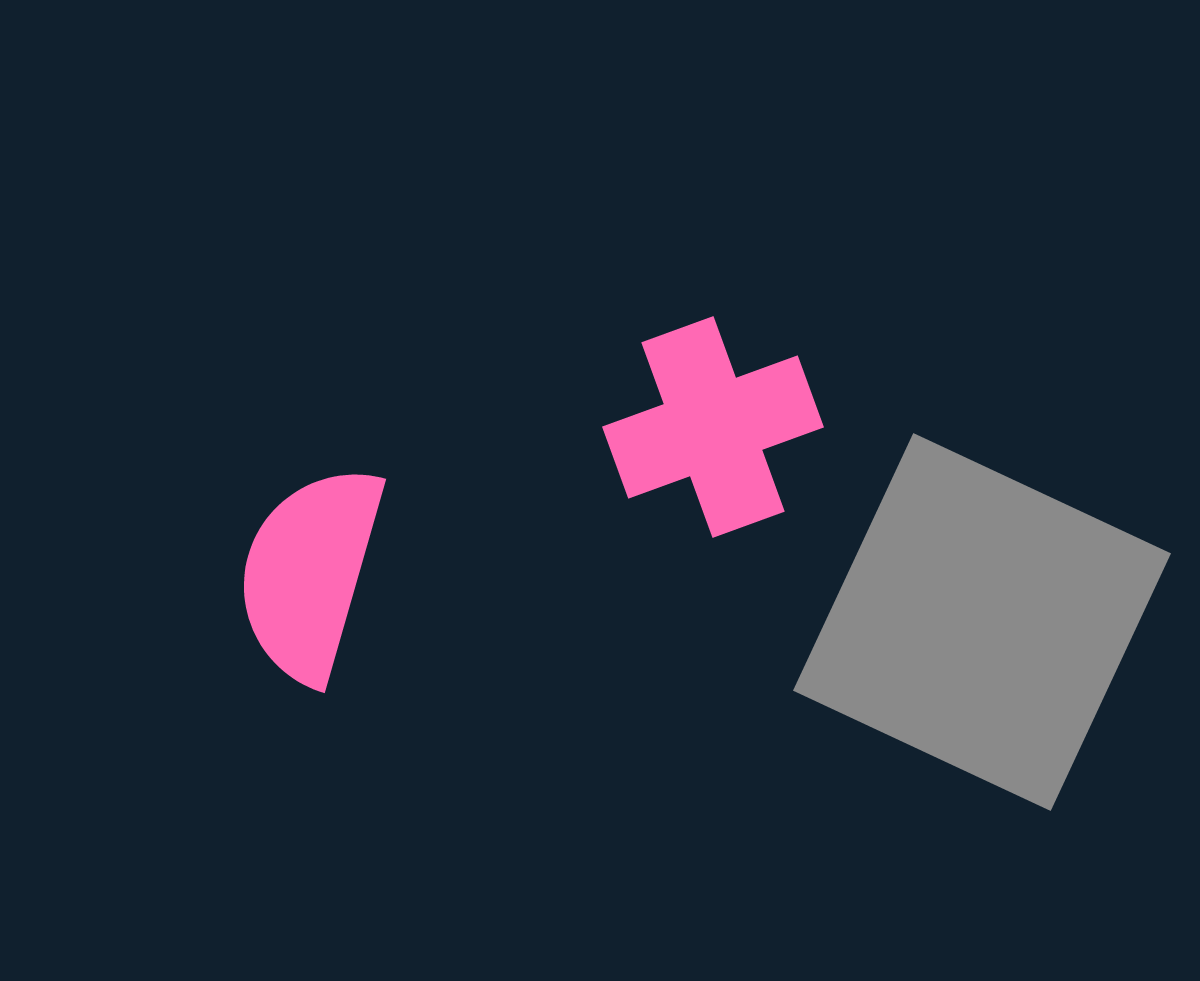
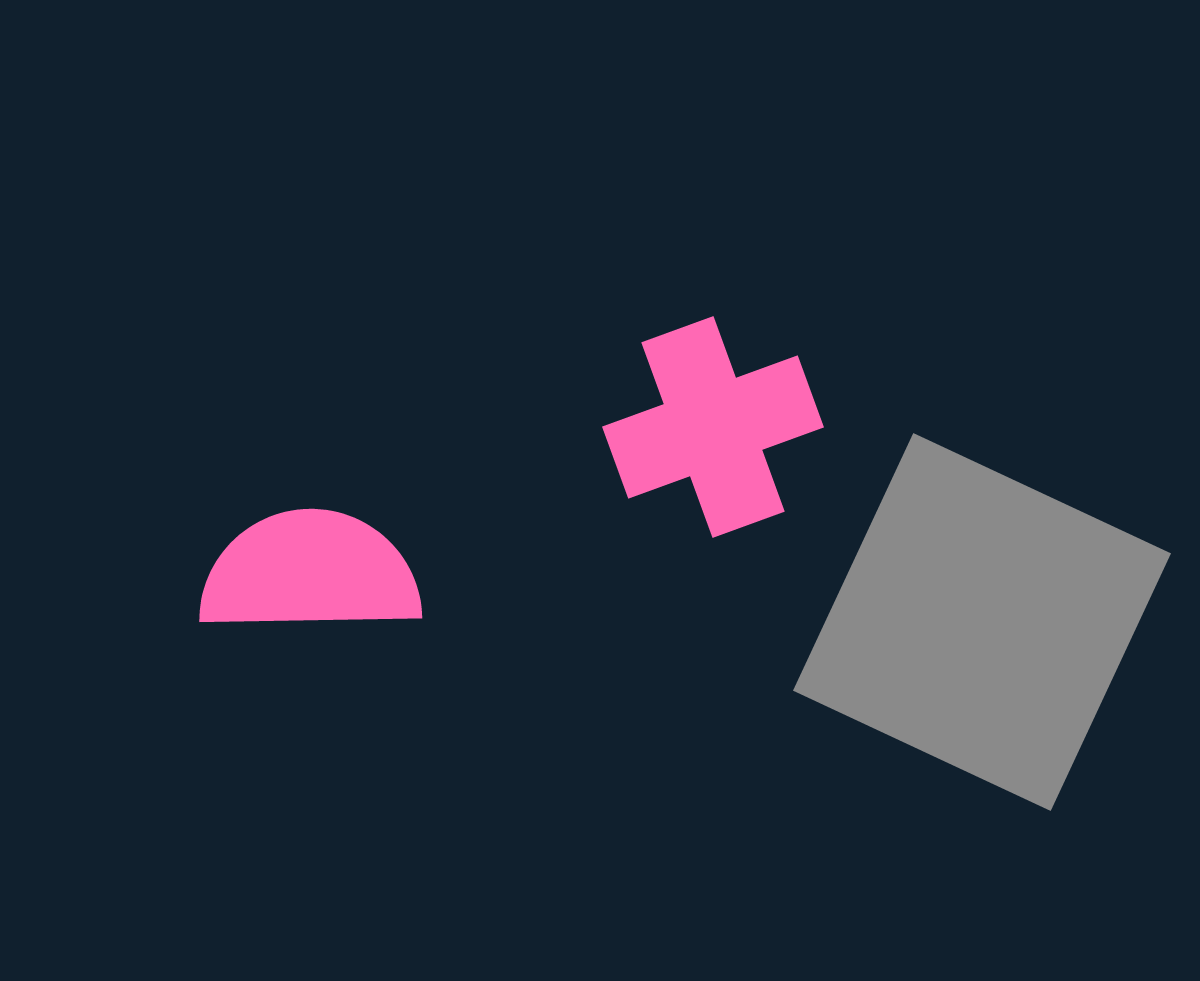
pink semicircle: rotated 73 degrees clockwise
